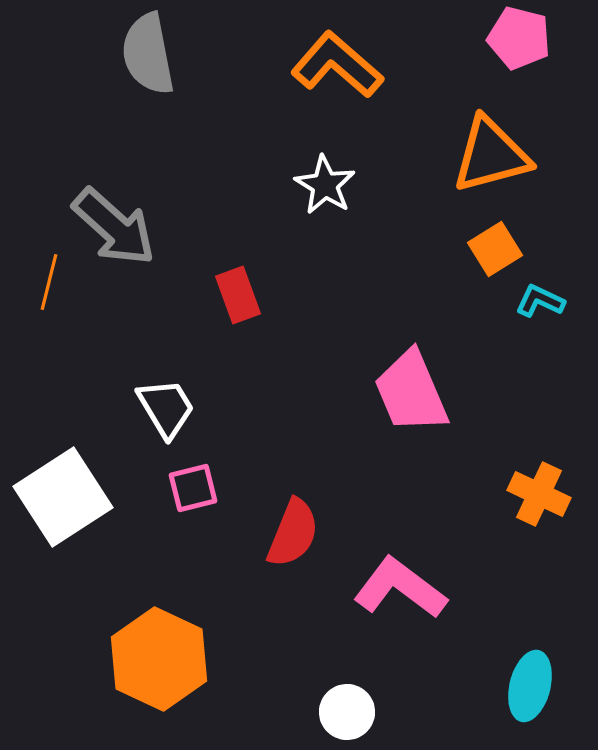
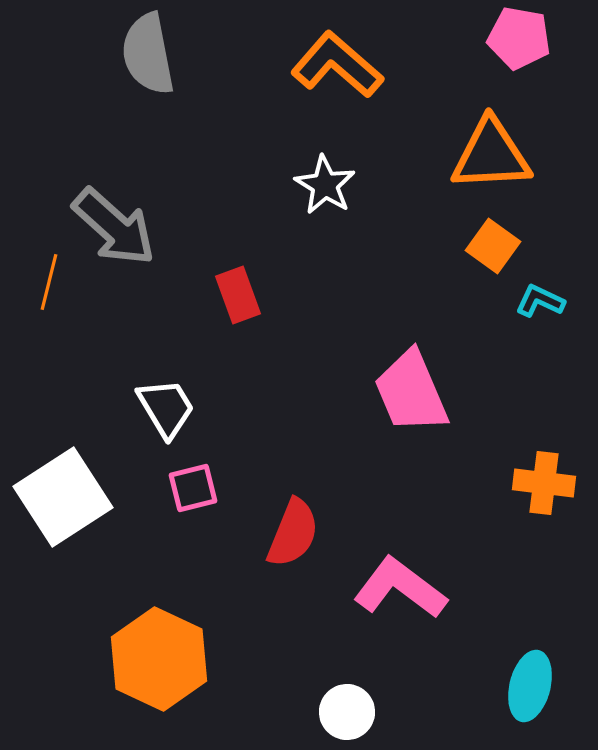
pink pentagon: rotated 4 degrees counterclockwise
orange triangle: rotated 12 degrees clockwise
orange square: moved 2 px left, 3 px up; rotated 22 degrees counterclockwise
orange cross: moved 5 px right, 11 px up; rotated 18 degrees counterclockwise
